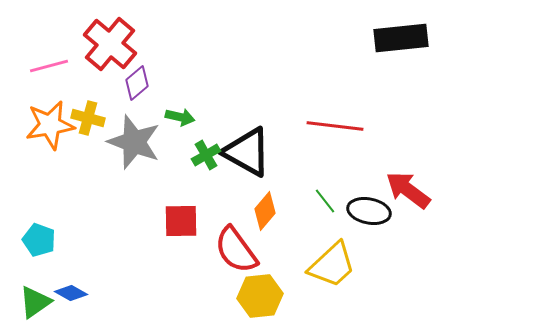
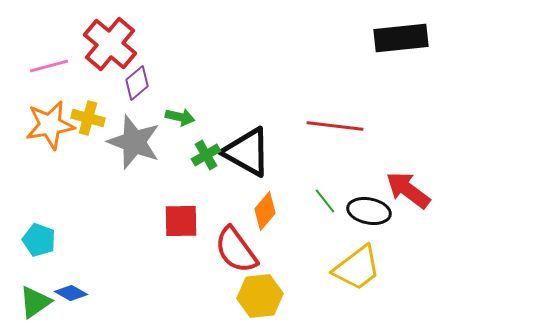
yellow trapezoid: moved 25 px right, 3 px down; rotated 6 degrees clockwise
